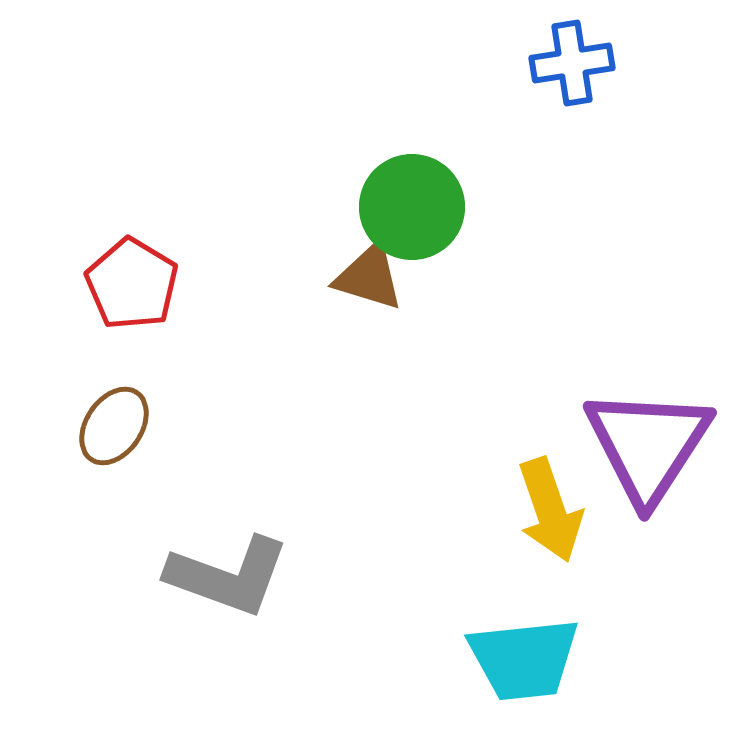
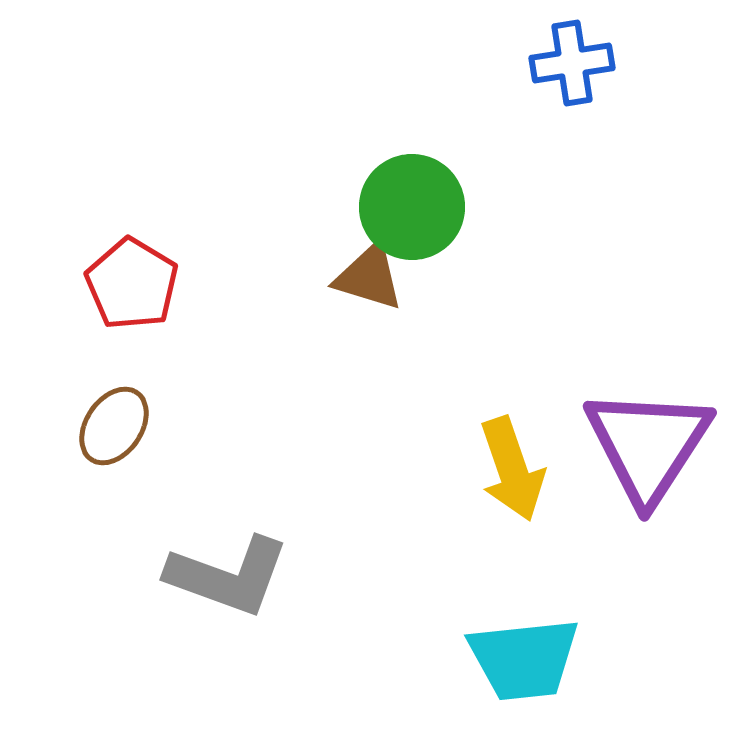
yellow arrow: moved 38 px left, 41 px up
